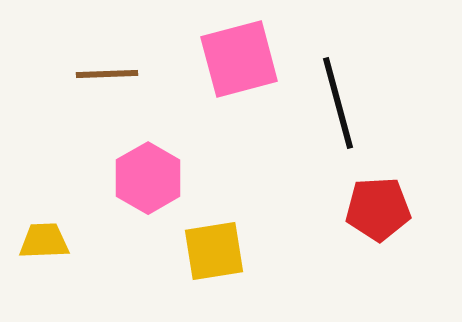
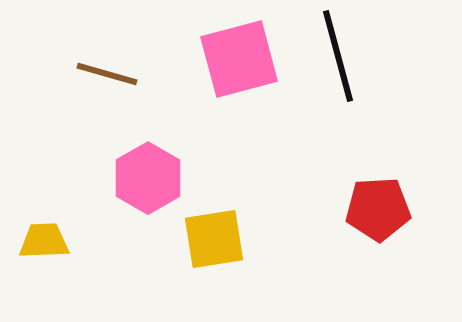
brown line: rotated 18 degrees clockwise
black line: moved 47 px up
yellow square: moved 12 px up
